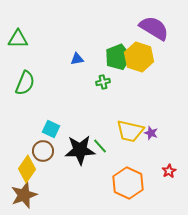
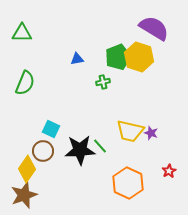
green triangle: moved 4 px right, 6 px up
